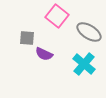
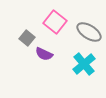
pink square: moved 2 px left, 6 px down
gray square: rotated 35 degrees clockwise
cyan cross: rotated 10 degrees clockwise
